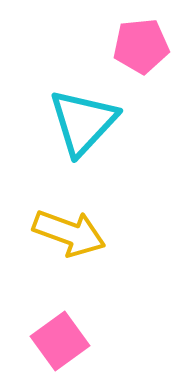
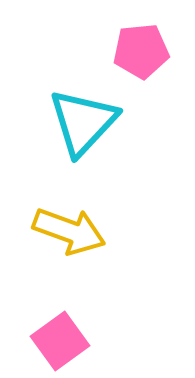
pink pentagon: moved 5 px down
yellow arrow: moved 2 px up
